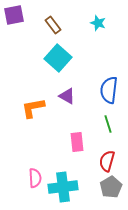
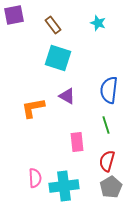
cyan square: rotated 24 degrees counterclockwise
green line: moved 2 px left, 1 px down
cyan cross: moved 1 px right, 1 px up
